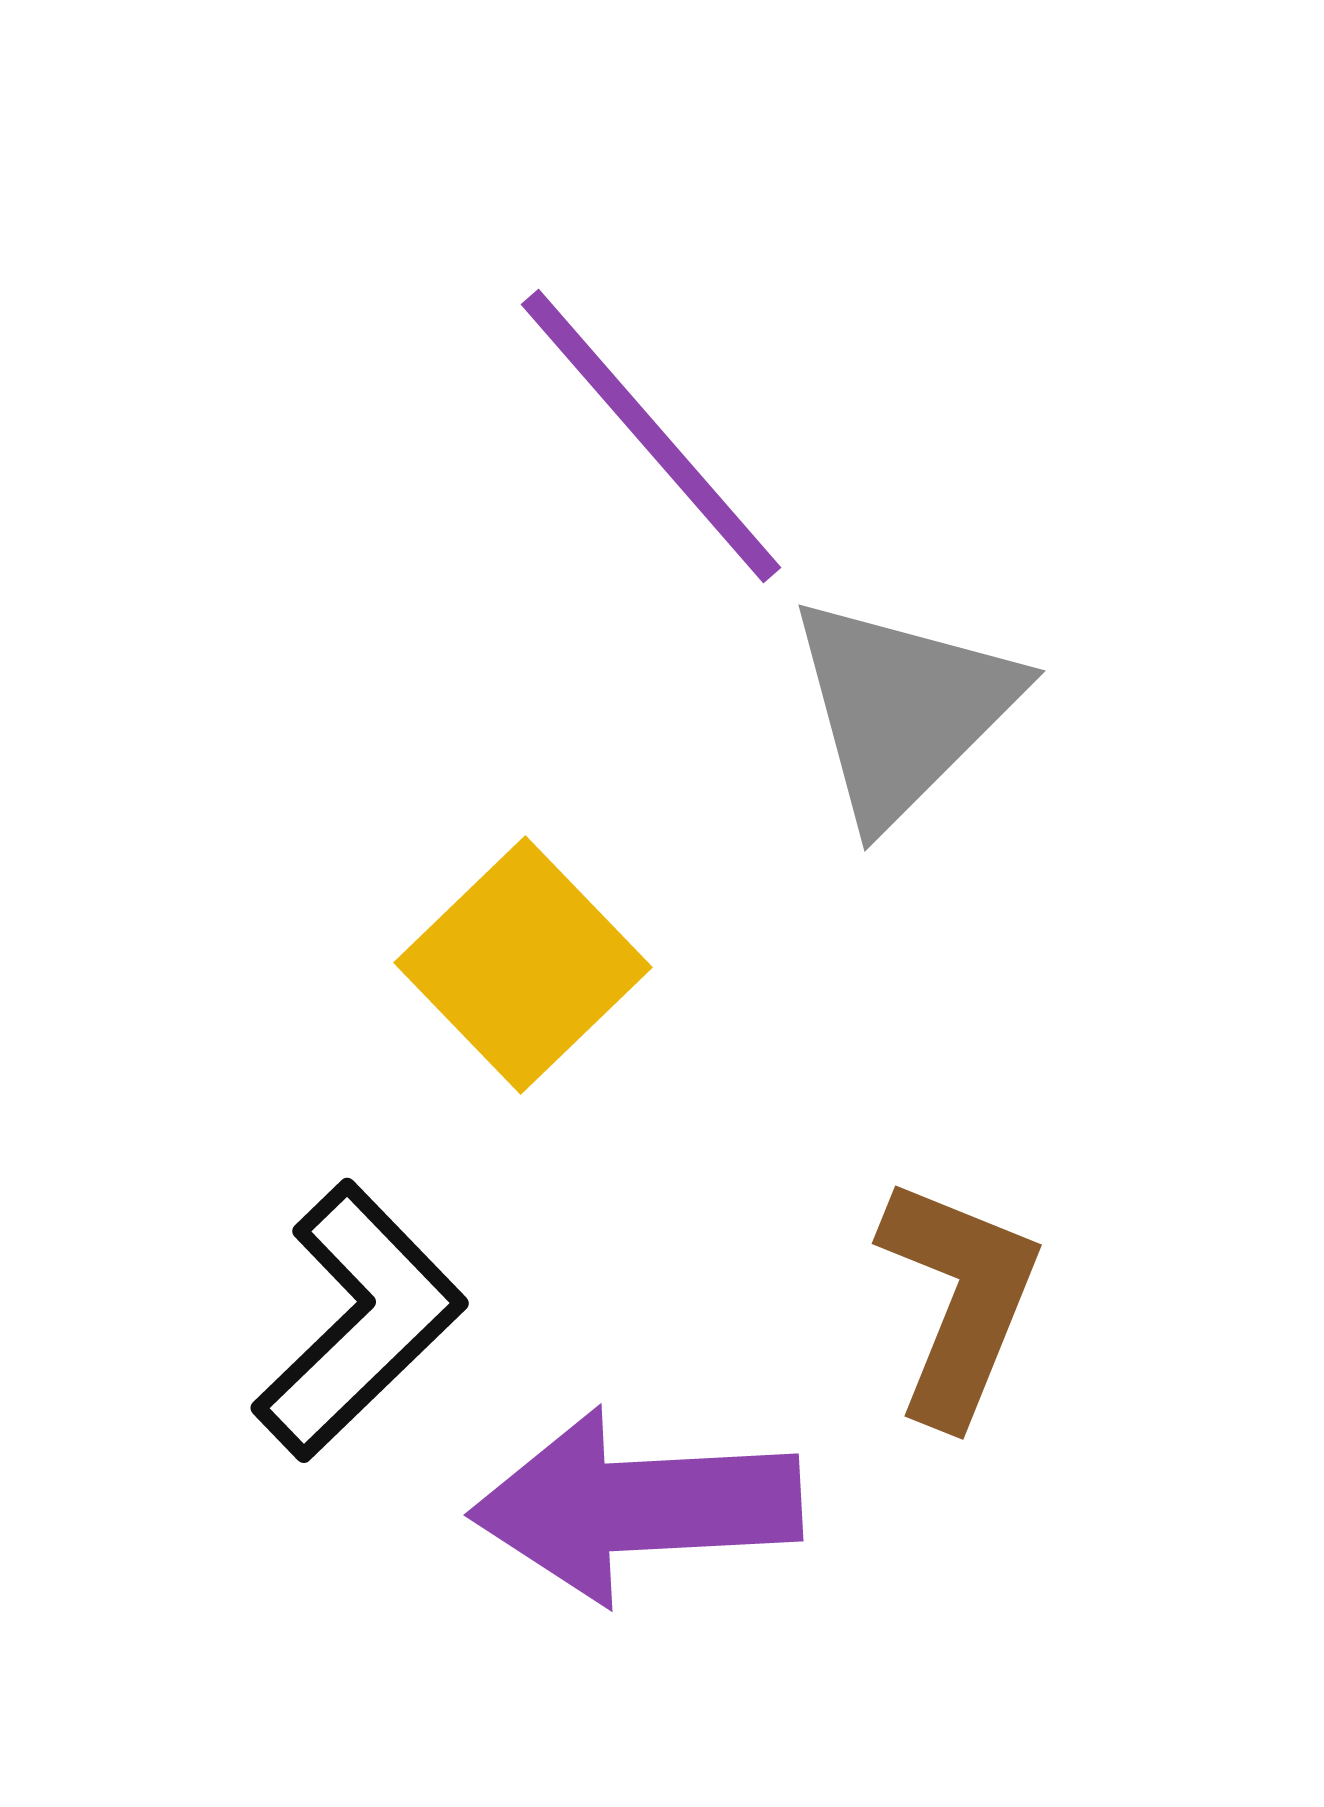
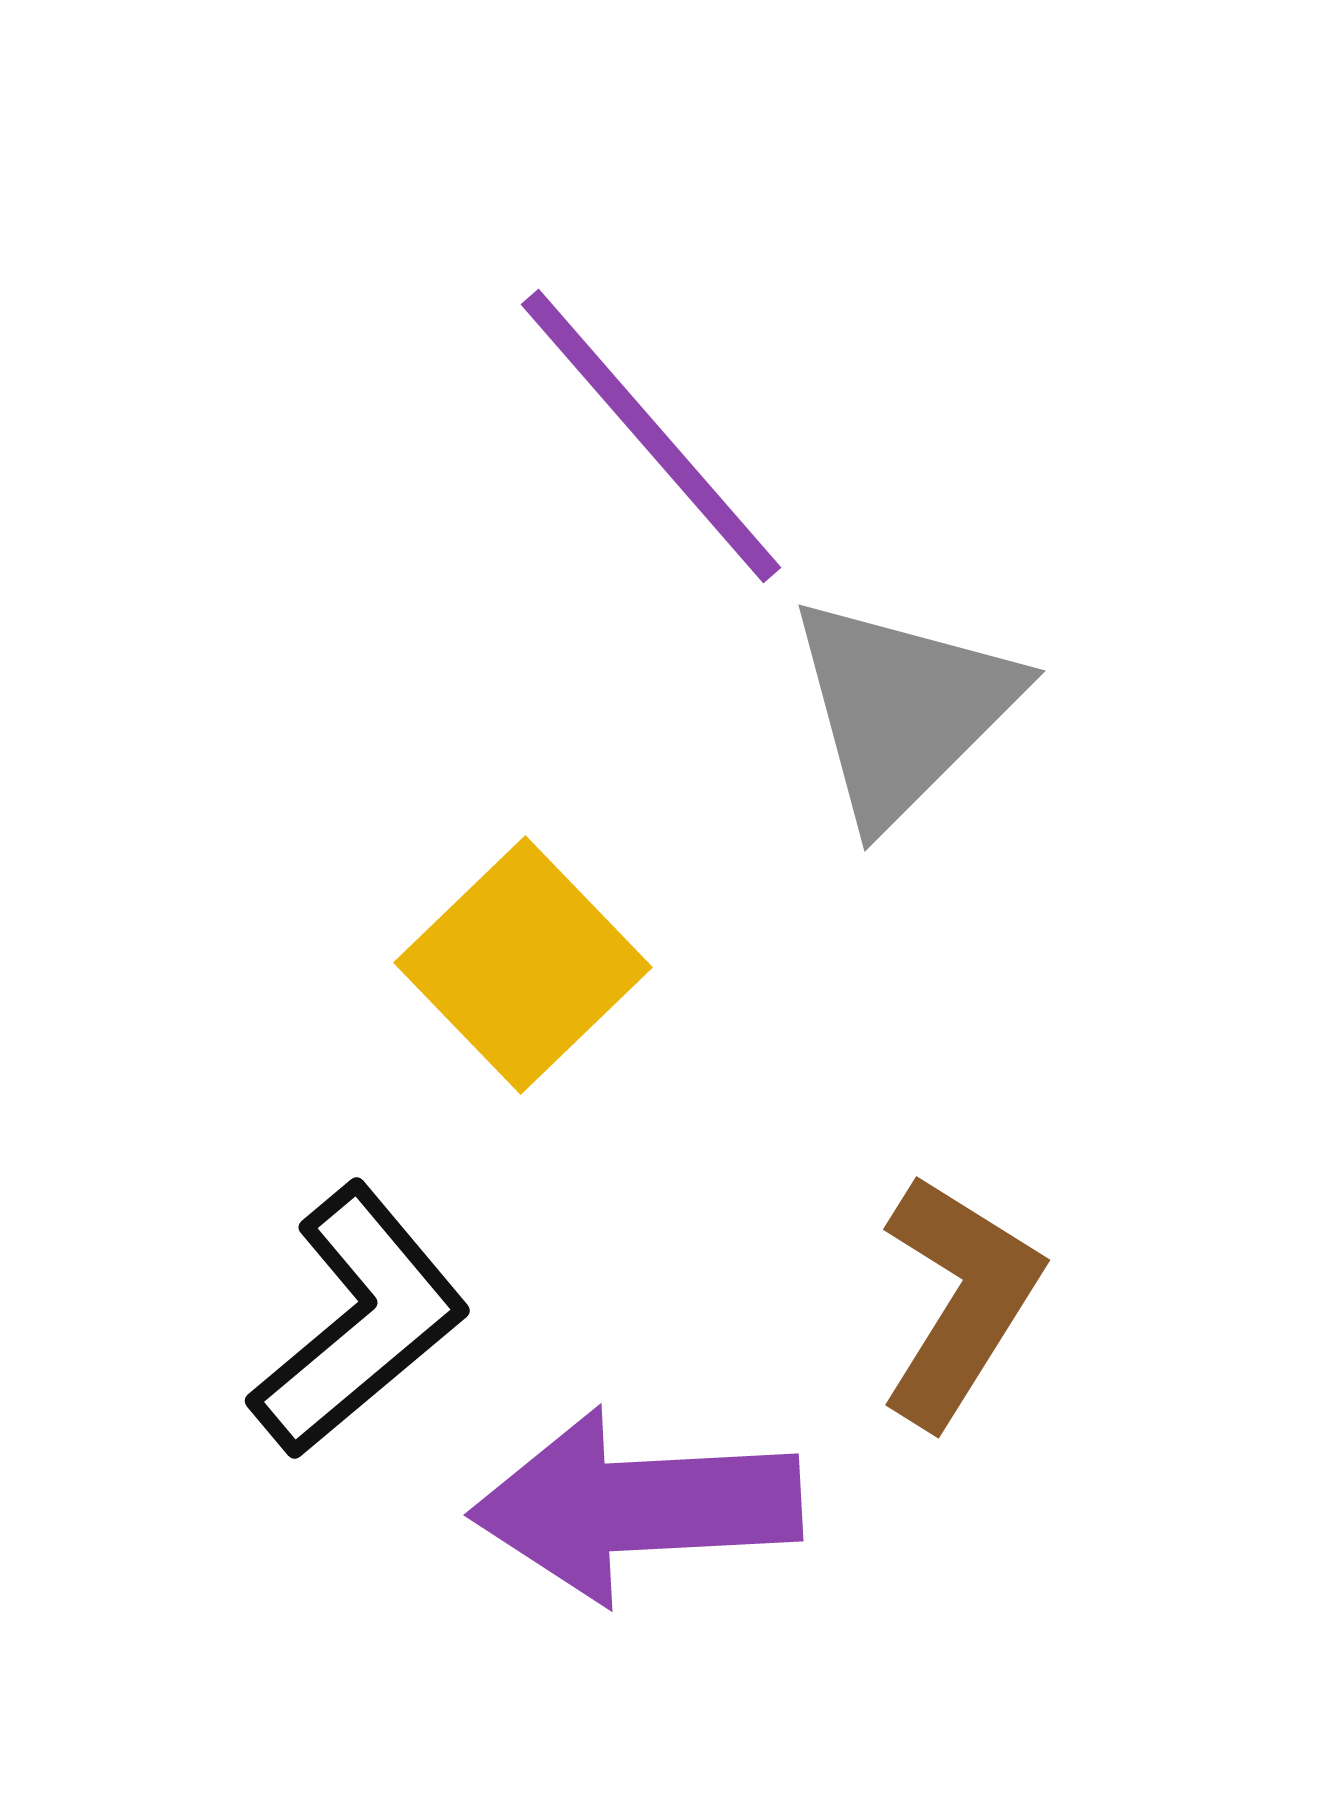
brown L-shape: rotated 10 degrees clockwise
black L-shape: rotated 4 degrees clockwise
